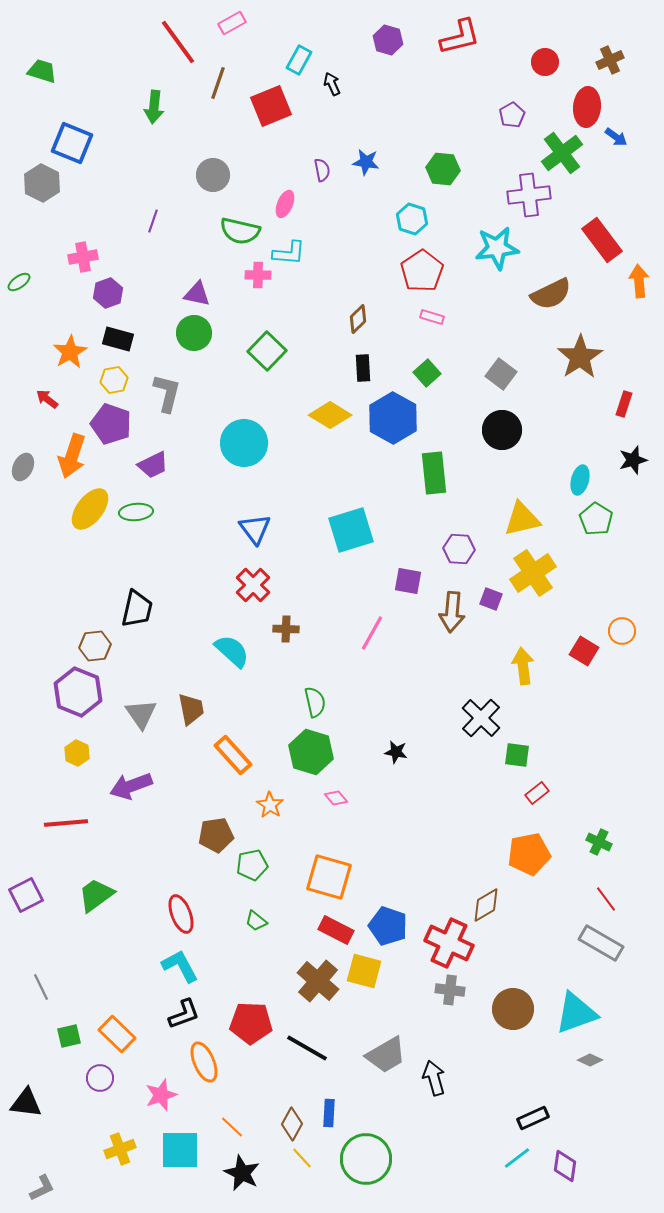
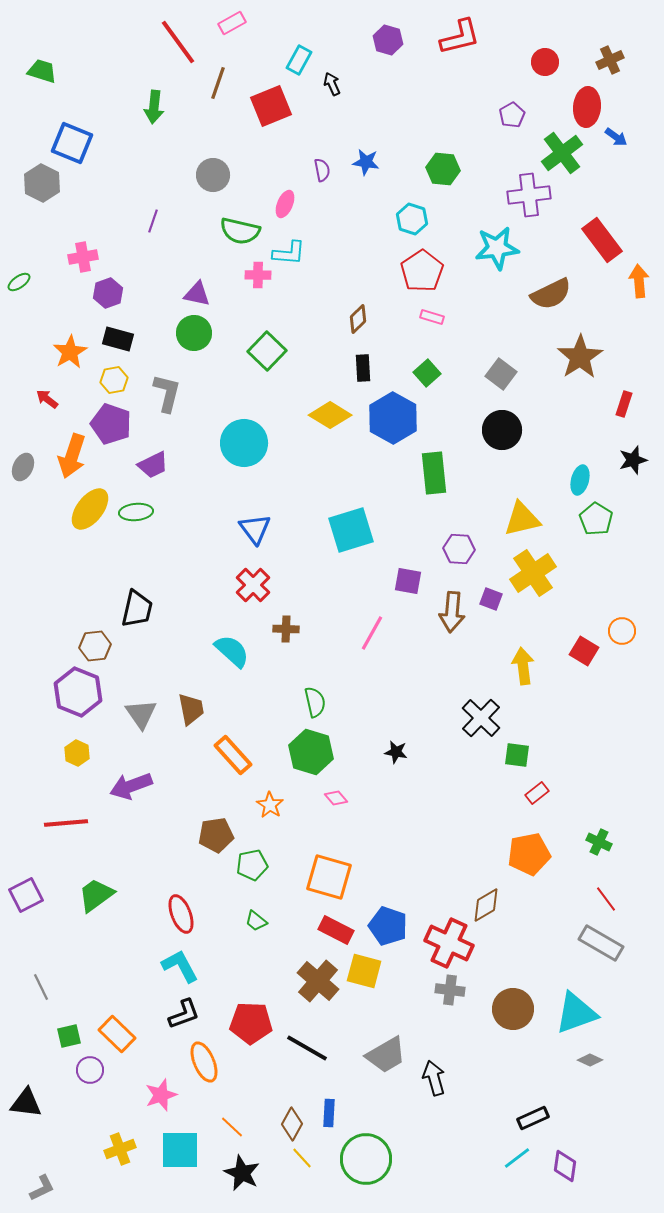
purple circle at (100, 1078): moved 10 px left, 8 px up
